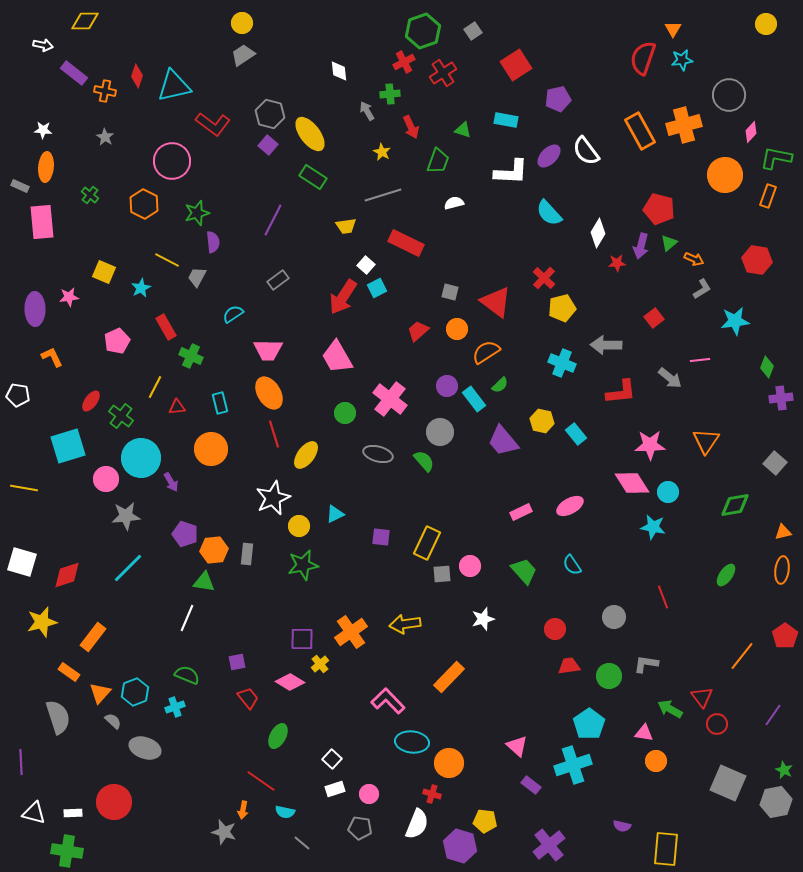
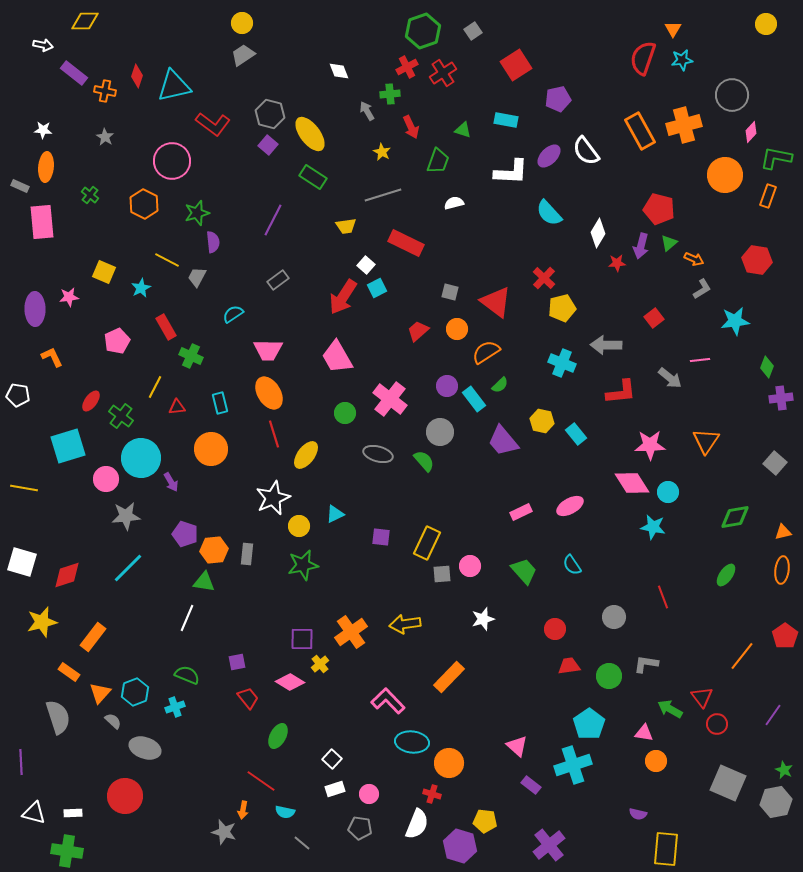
red cross at (404, 62): moved 3 px right, 5 px down
white diamond at (339, 71): rotated 15 degrees counterclockwise
gray circle at (729, 95): moved 3 px right
green diamond at (735, 505): moved 12 px down
red circle at (114, 802): moved 11 px right, 6 px up
purple semicircle at (622, 826): moved 16 px right, 12 px up
